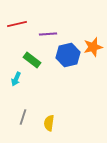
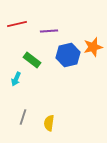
purple line: moved 1 px right, 3 px up
